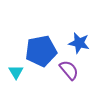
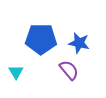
blue pentagon: moved 12 px up; rotated 12 degrees clockwise
